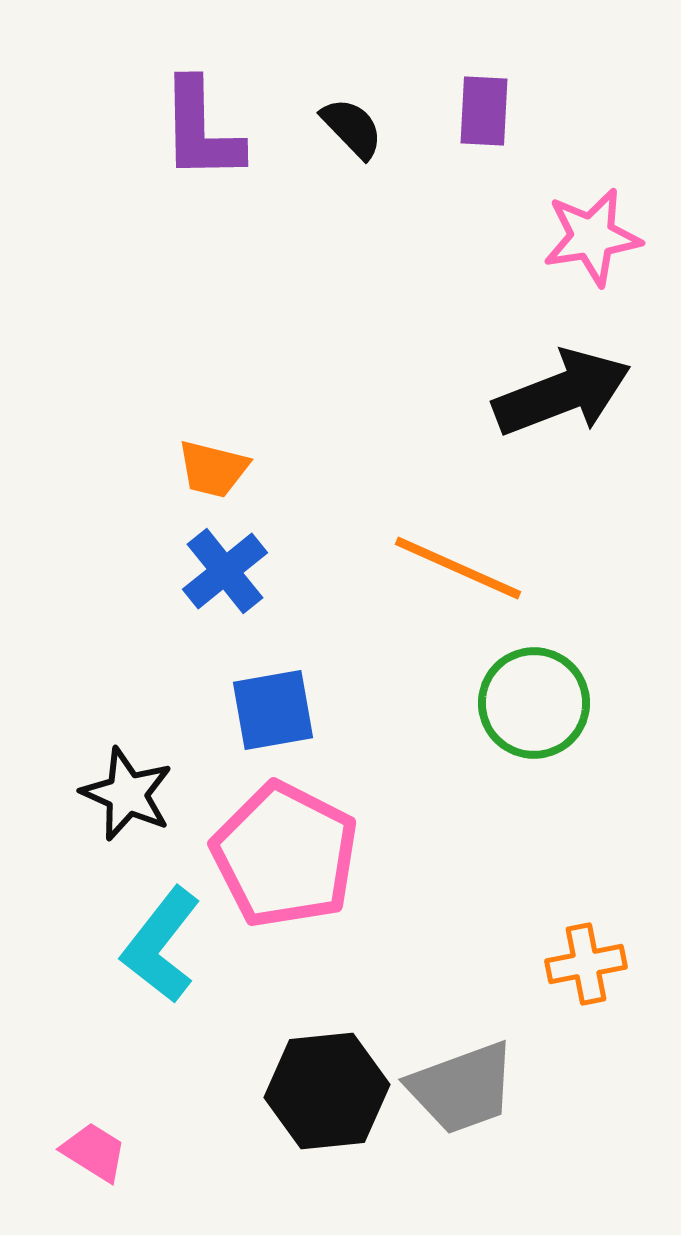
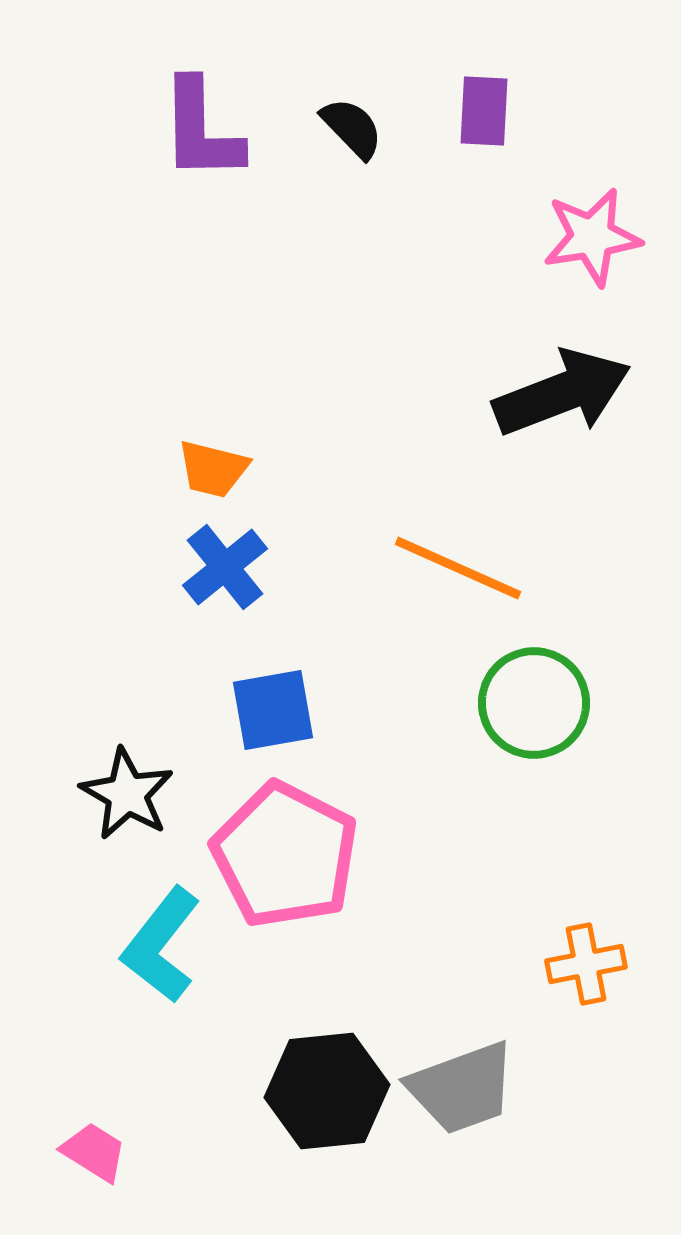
blue cross: moved 4 px up
black star: rotated 6 degrees clockwise
